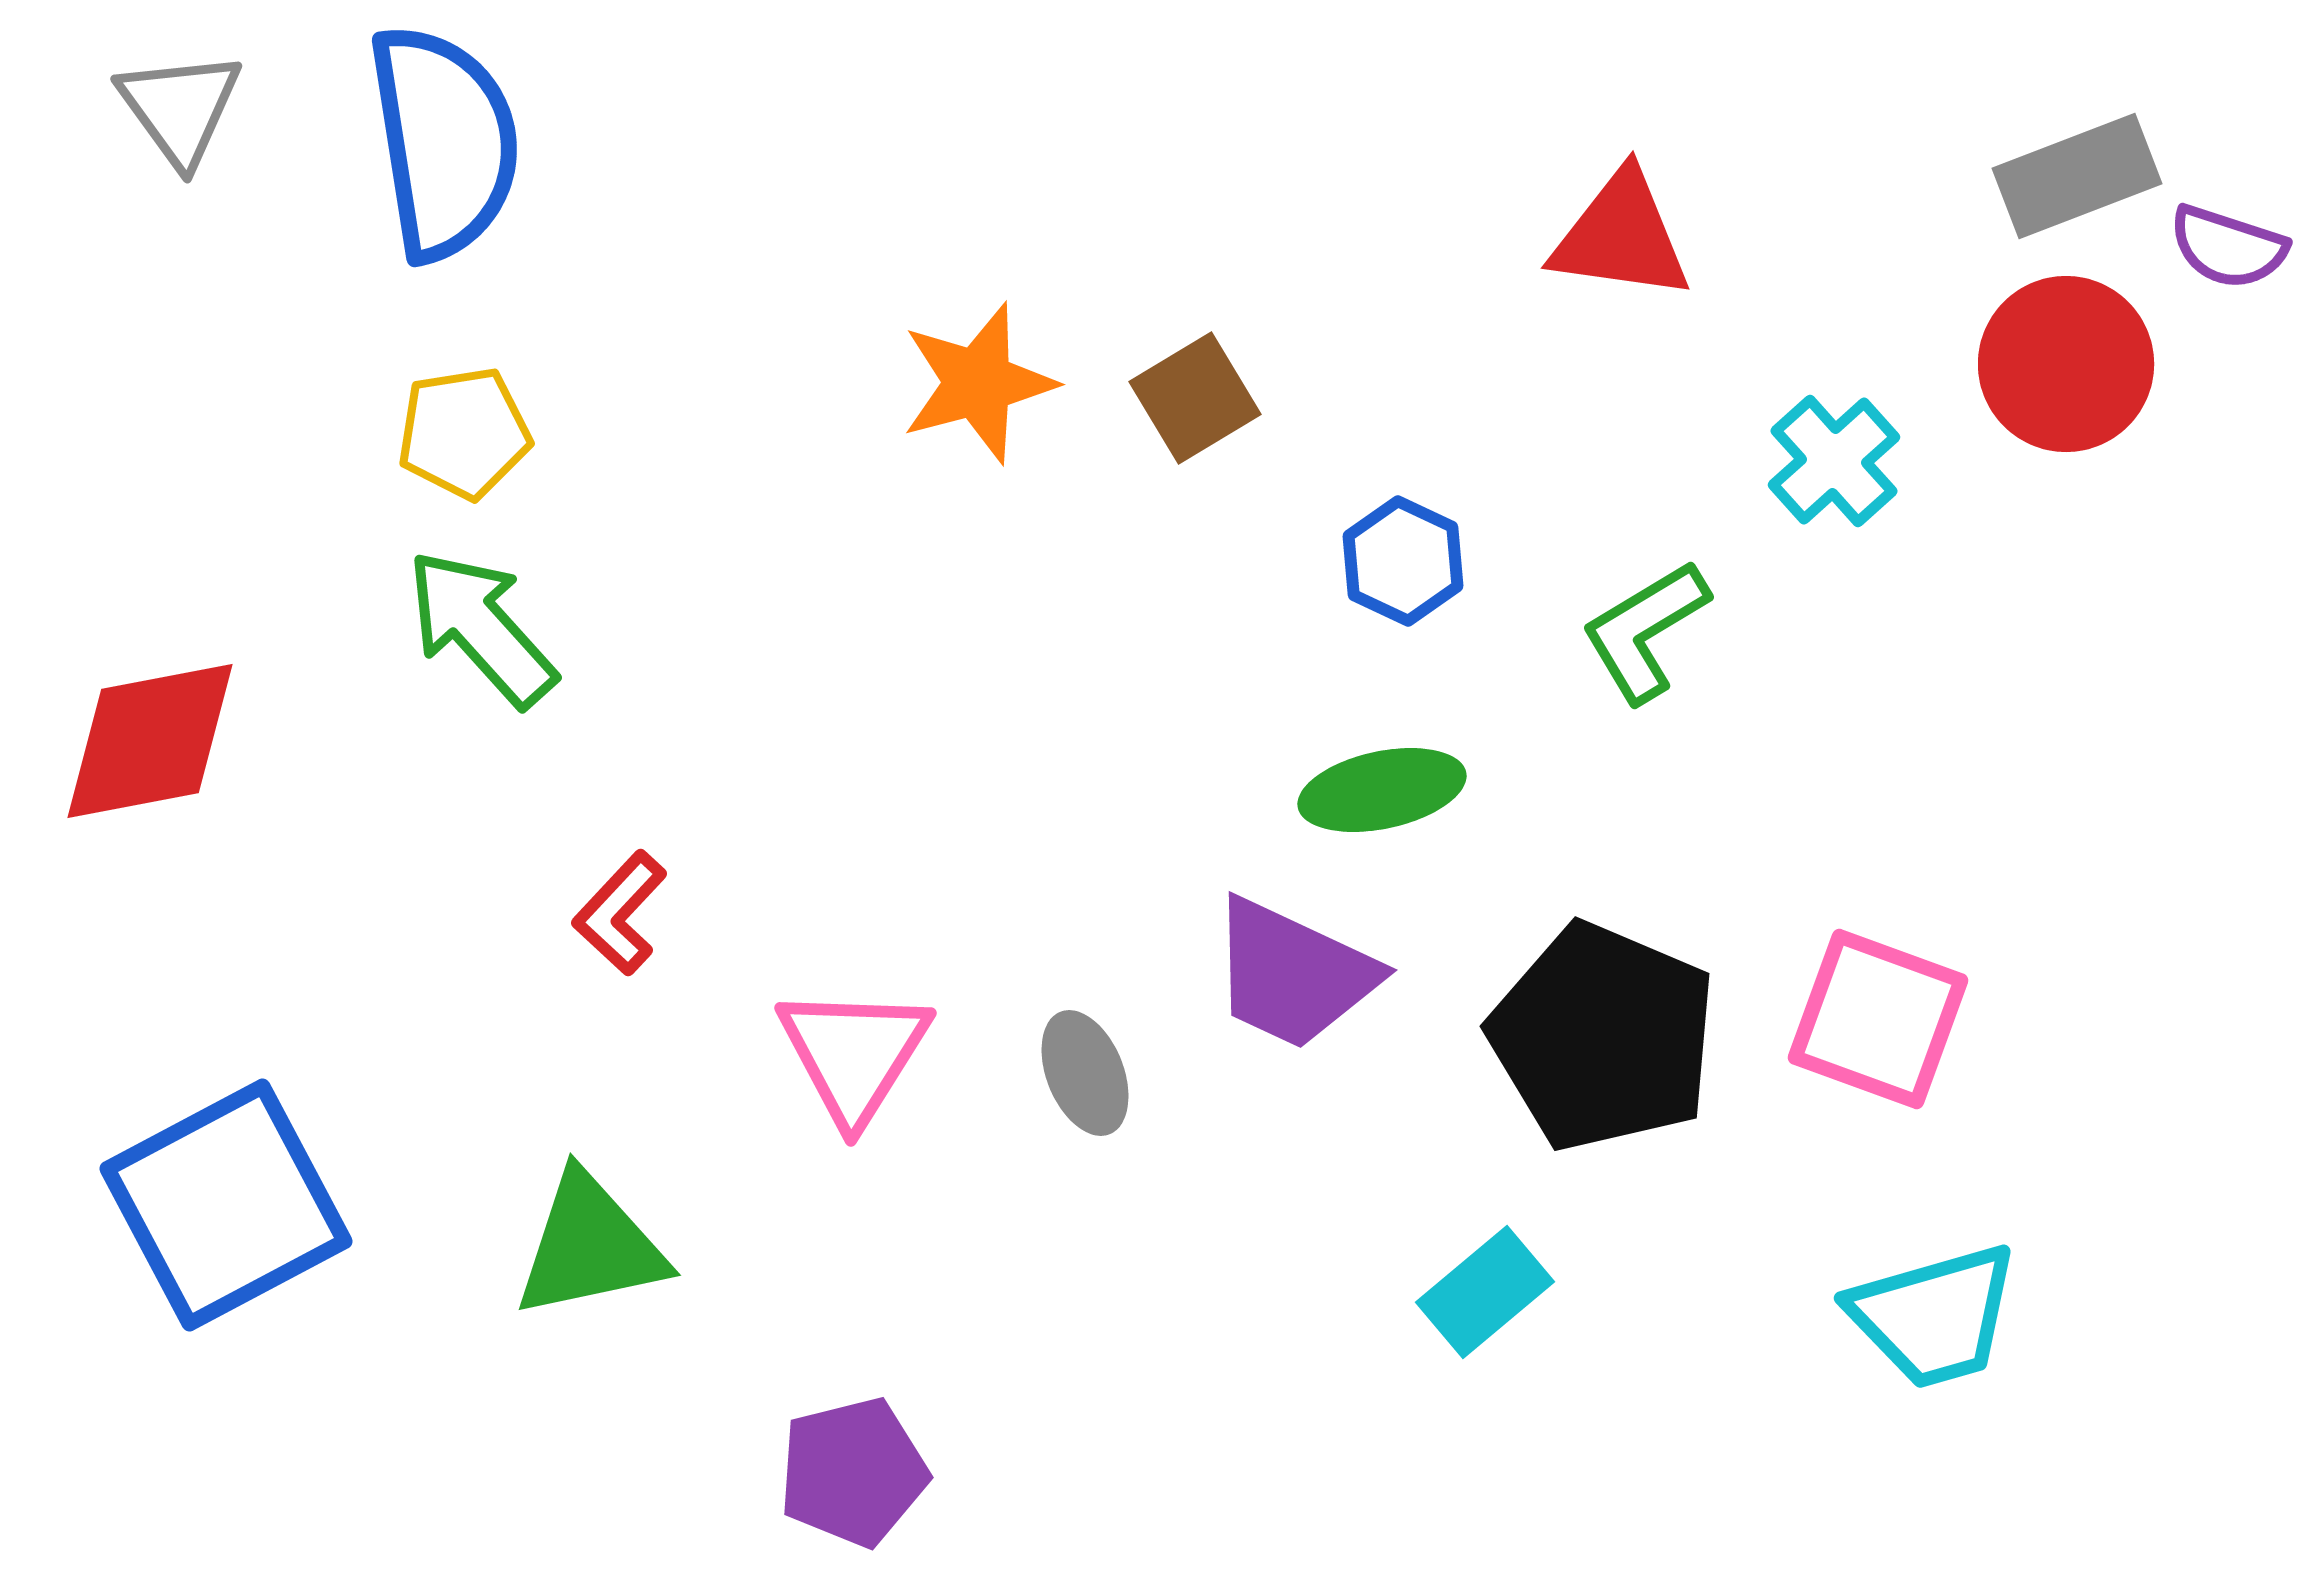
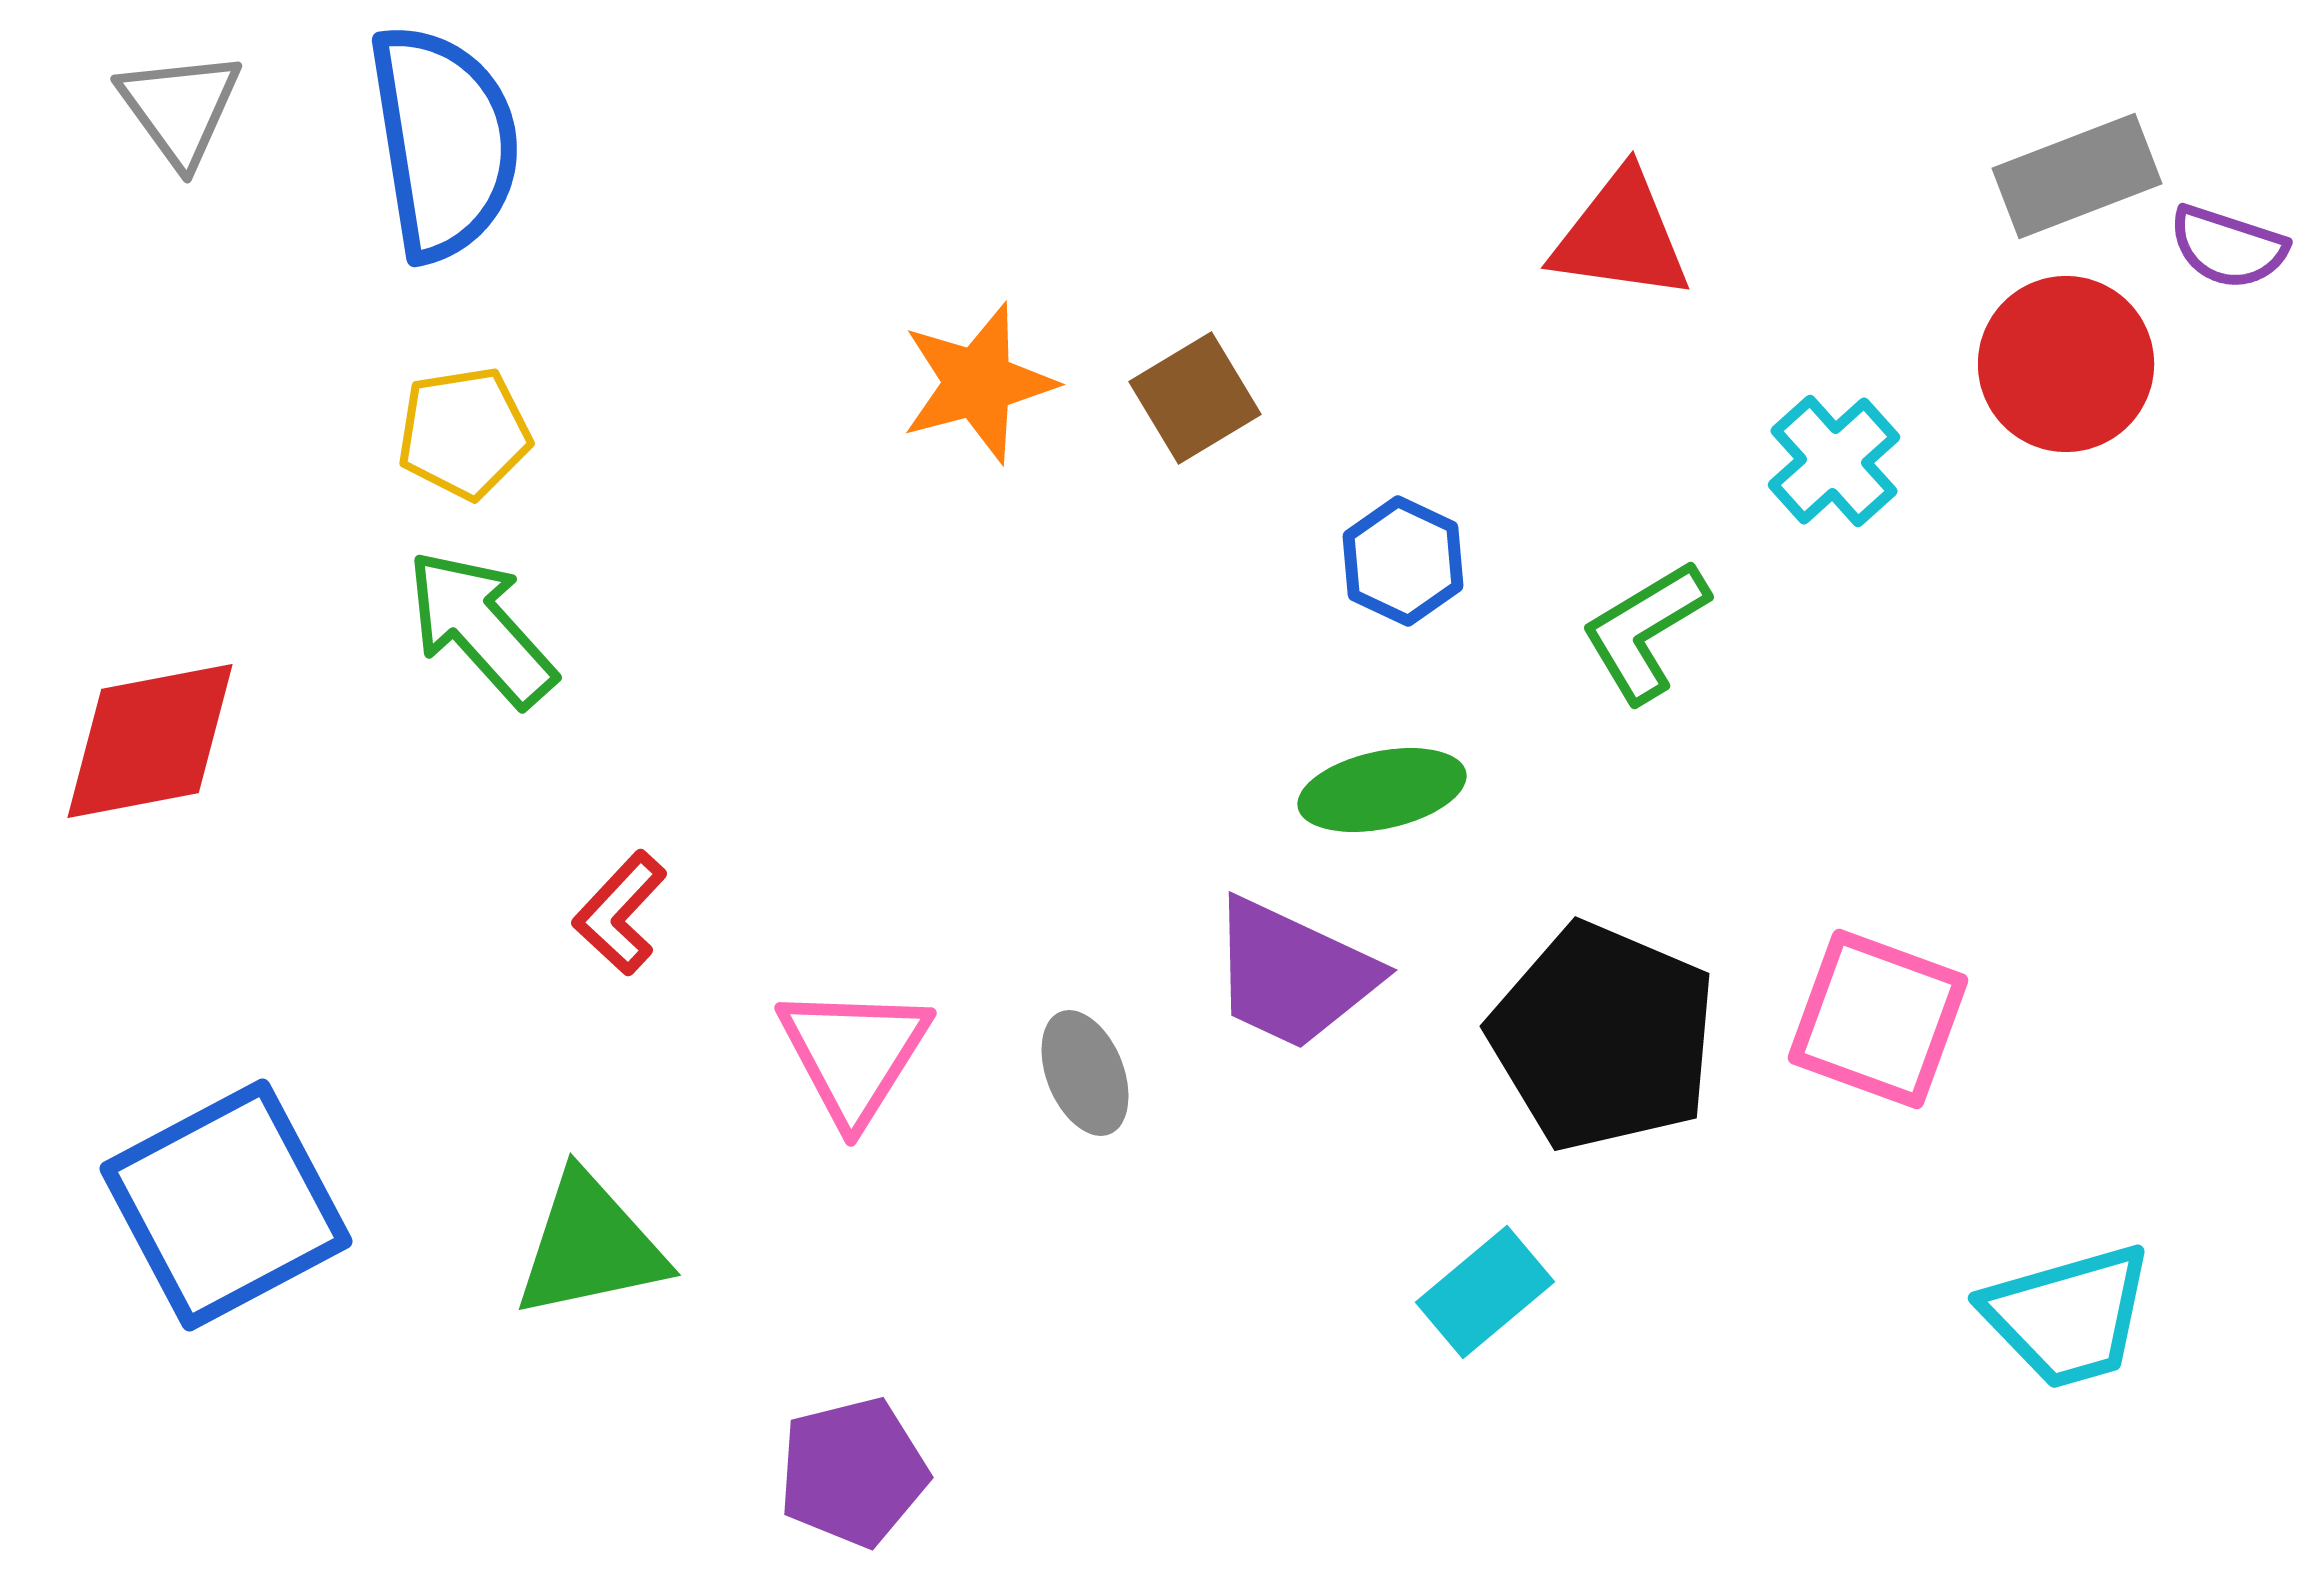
cyan trapezoid: moved 134 px right
